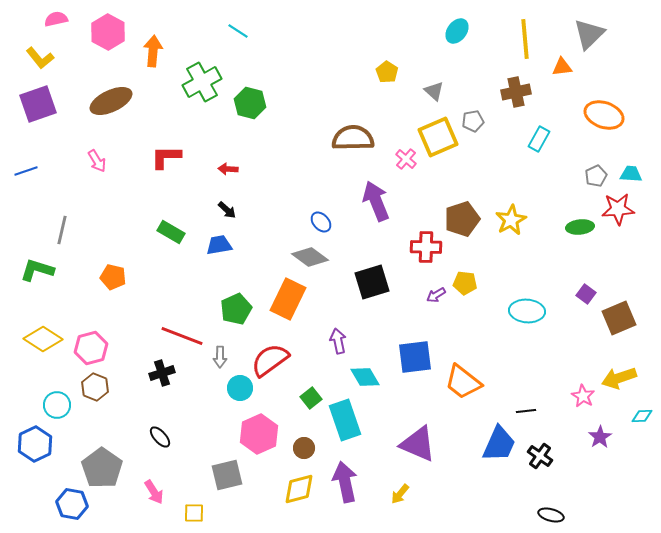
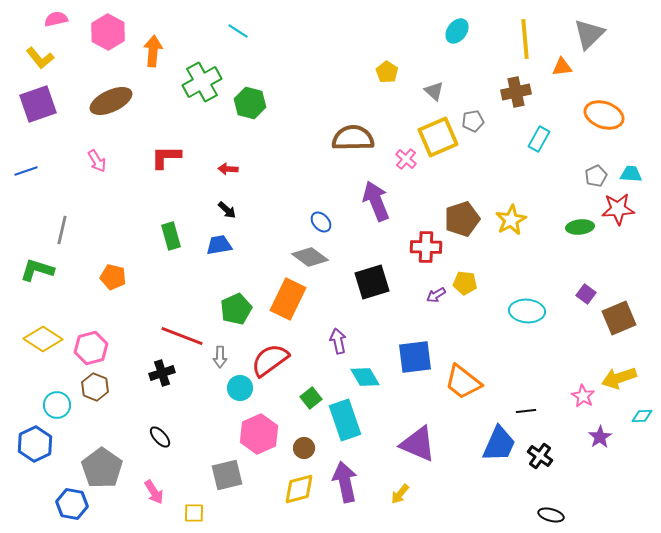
green rectangle at (171, 232): moved 4 px down; rotated 44 degrees clockwise
